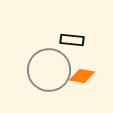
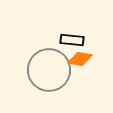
orange diamond: moved 2 px left, 17 px up
